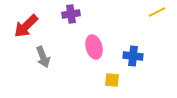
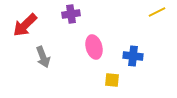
red arrow: moved 1 px left, 1 px up
